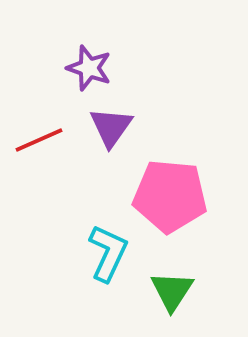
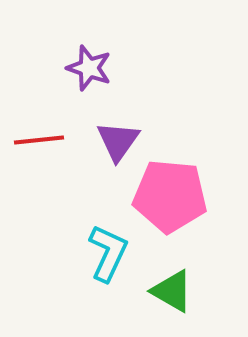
purple triangle: moved 7 px right, 14 px down
red line: rotated 18 degrees clockwise
green triangle: rotated 33 degrees counterclockwise
